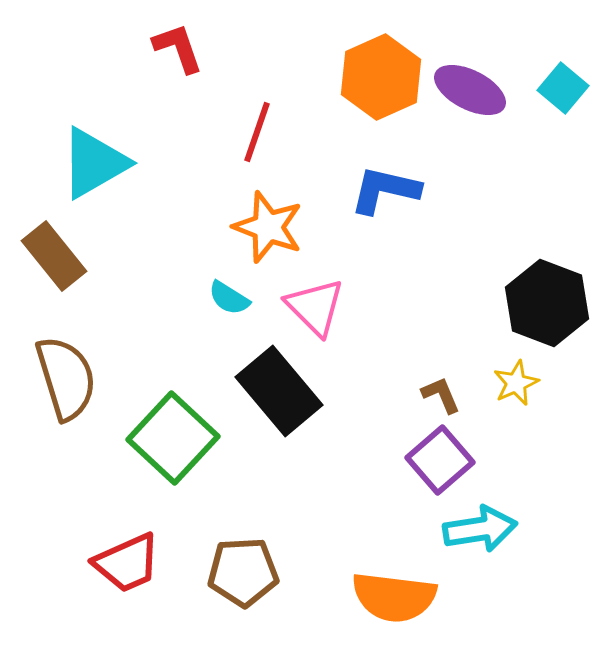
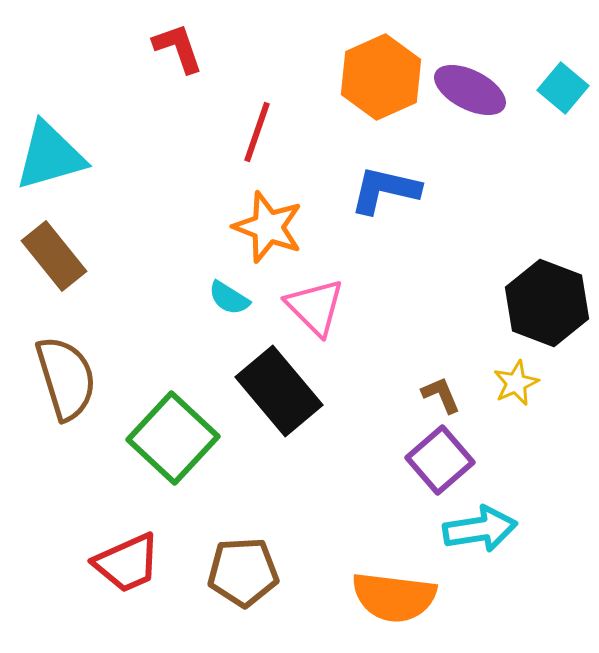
cyan triangle: moved 44 px left, 7 px up; rotated 14 degrees clockwise
